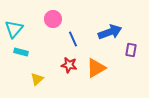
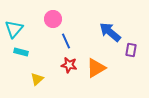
blue arrow: rotated 120 degrees counterclockwise
blue line: moved 7 px left, 2 px down
